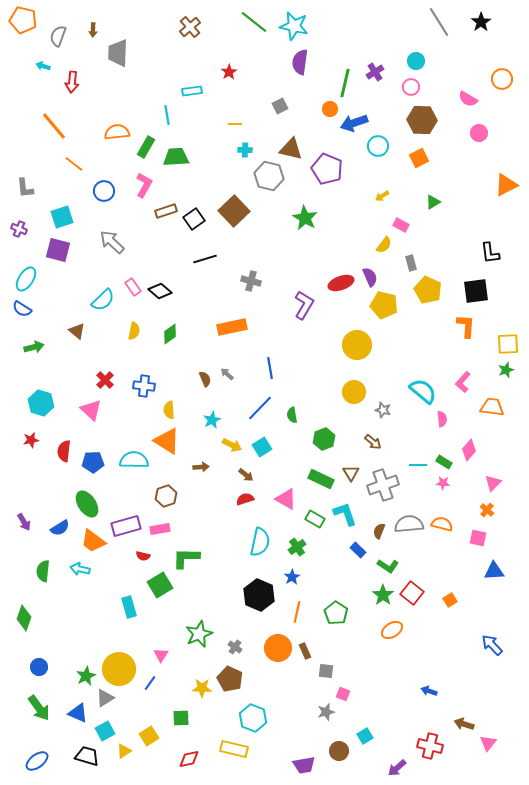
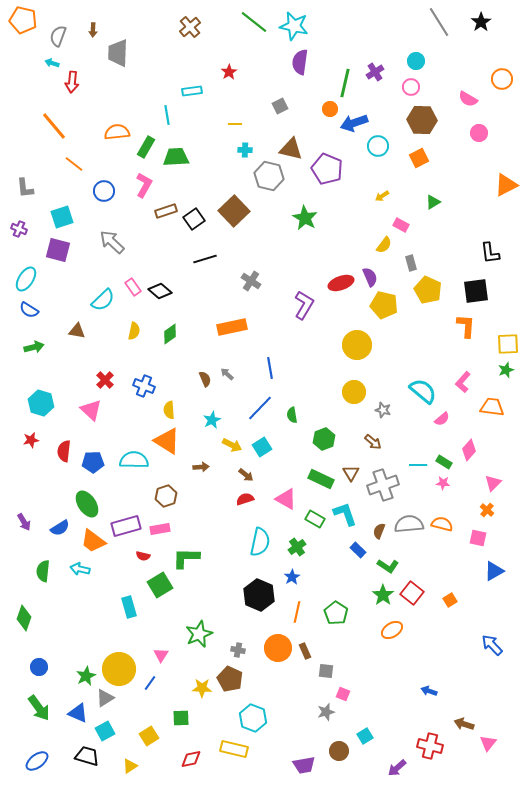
cyan arrow at (43, 66): moved 9 px right, 3 px up
gray cross at (251, 281): rotated 18 degrees clockwise
blue semicircle at (22, 309): moved 7 px right, 1 px down
brown triangle at (77, 331): rotated 30 degrees counterclockwise
blue cross at (144, 386): rotated 15 degrees clockwise
pink semicircle at (442, 419): rotated 56 degrees clockwise
blue triangle at (494, 571): rotated 25 degrees counterclockwise
gray cross at (235, 647): moved 3 px right, 3 px down; rotated 24 degrees counterclockwise
yellow triangle at (124, 751): moved 6 px right, 15 px down
red diamond at (189, 759): moved 2 px right
